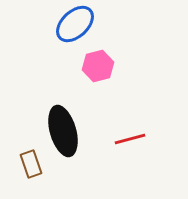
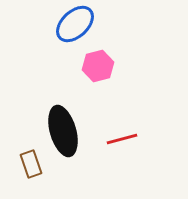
red line: moved 8 px left
